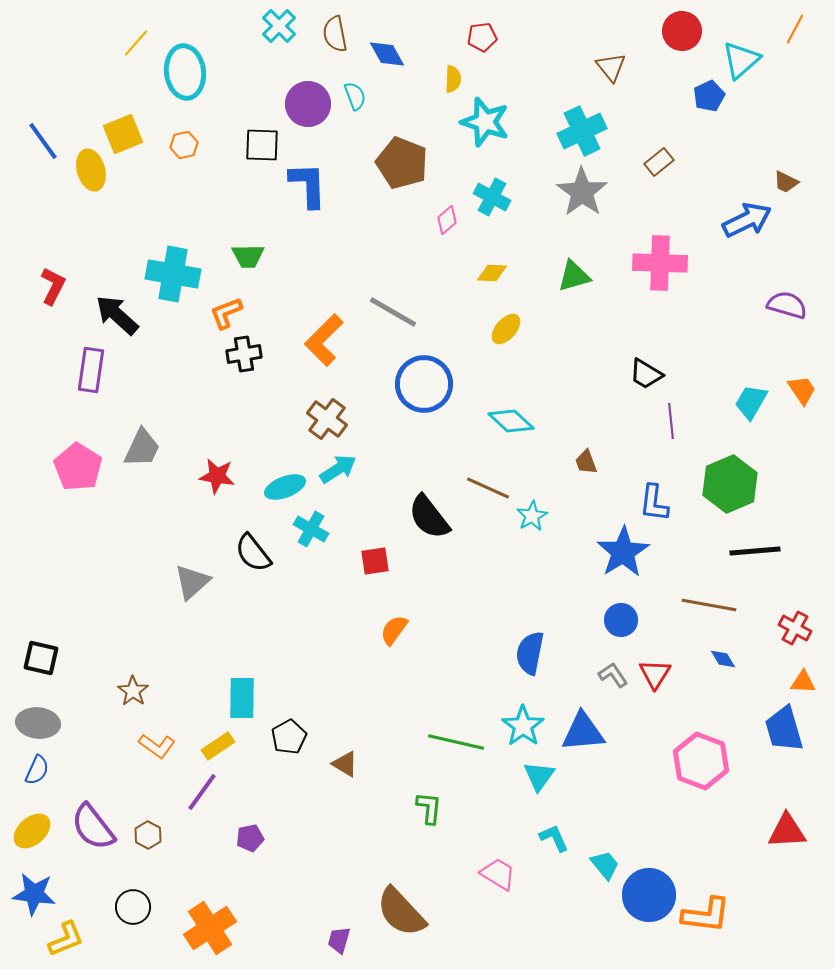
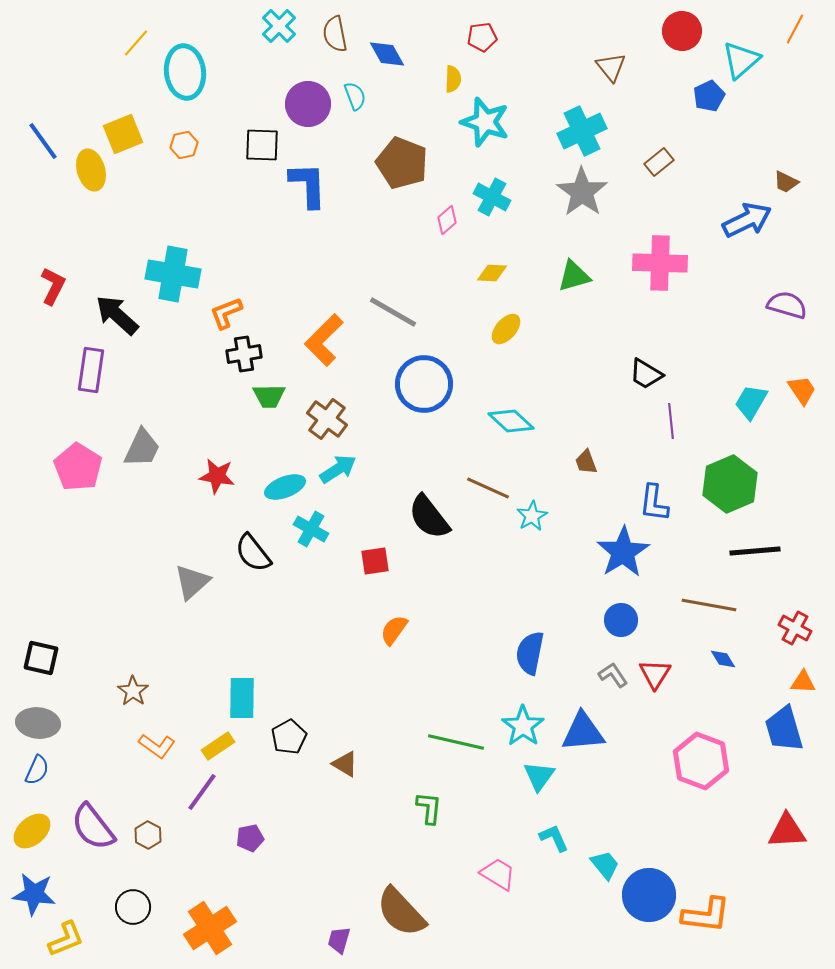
green trapezoid at (248, 256): moved 21 px right, 140 px down
